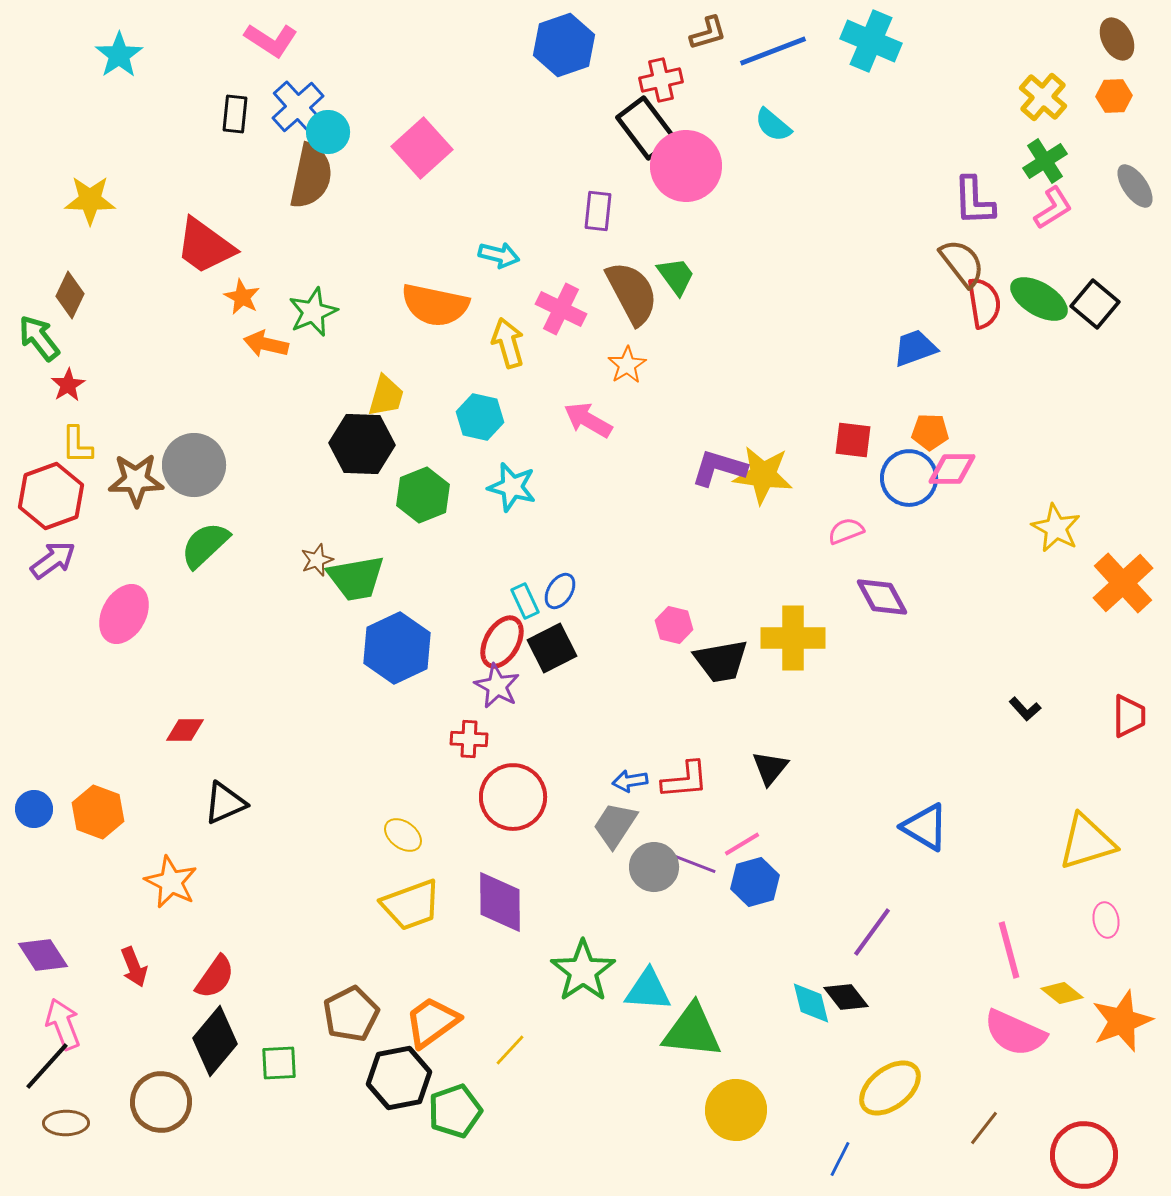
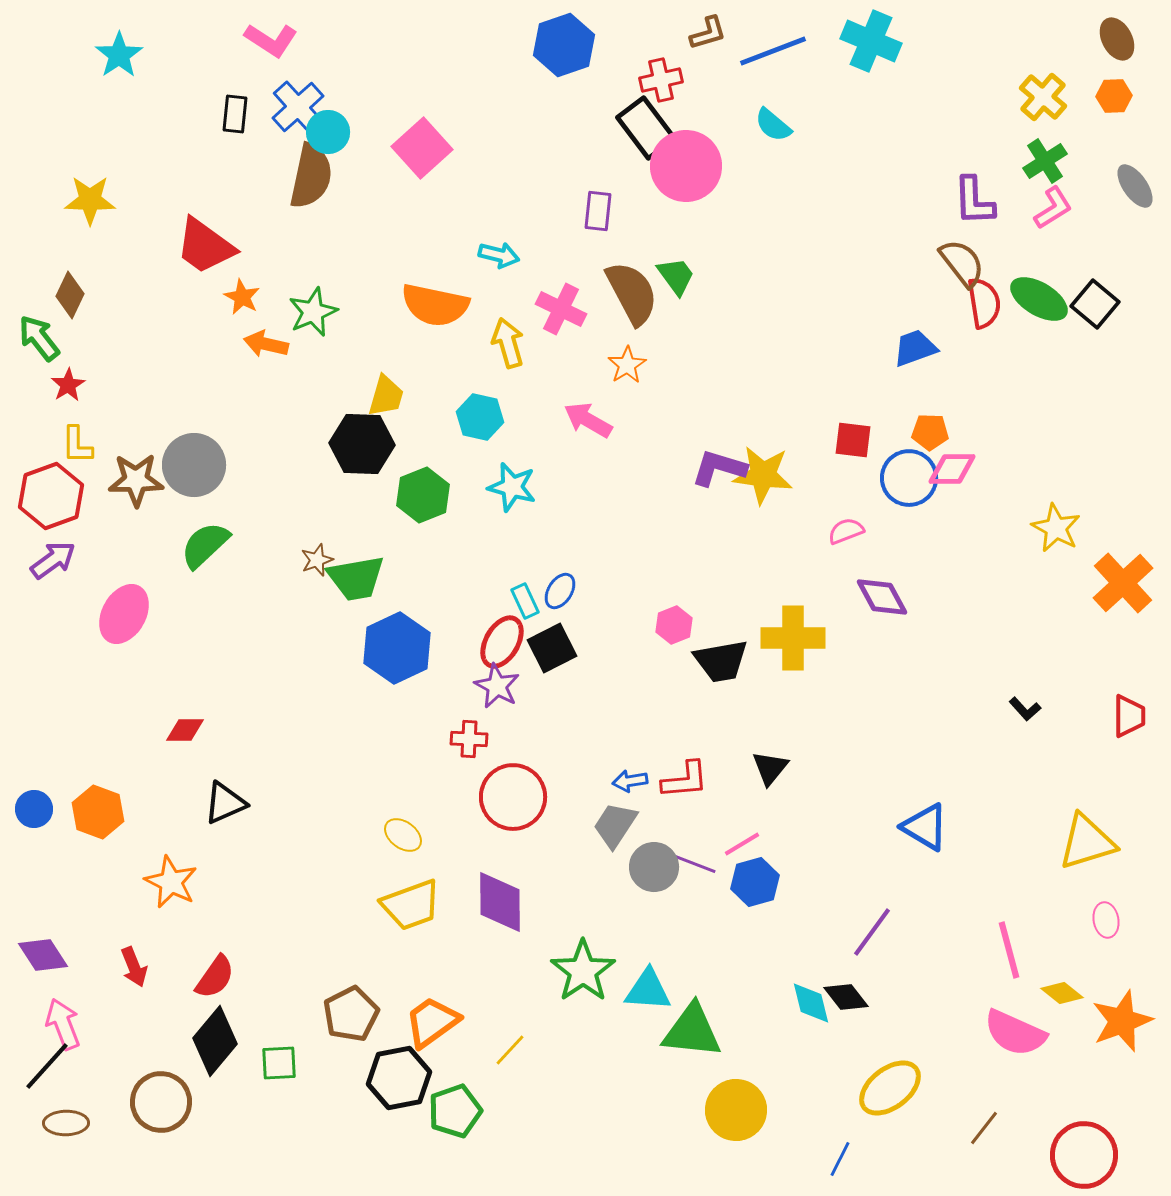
pink hexagon at (674, 625): rotated 24 degrees clockwise
